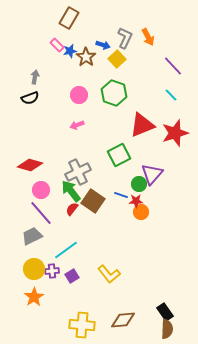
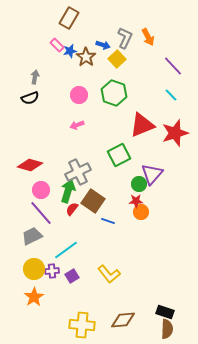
green arrow at (71, 191): moved 3 px left; rotated 55 degrees clockwise
blue line at (121, 195): moved 13 px left, 26 px down
black rectangle at (165, 312): rotated 36 degrees counterclockwise
